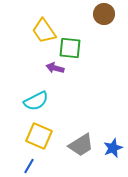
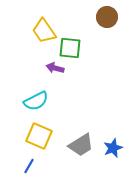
brown circle: moved 3 px right, 3 px down
